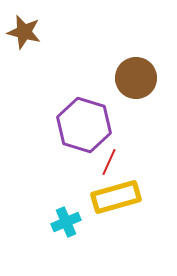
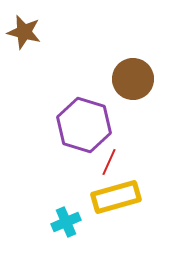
brown circle: moved 3 px left, 1 px down
